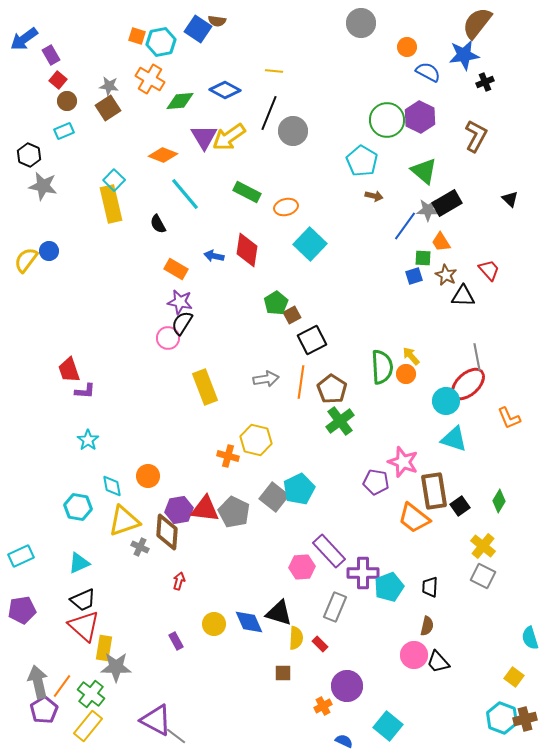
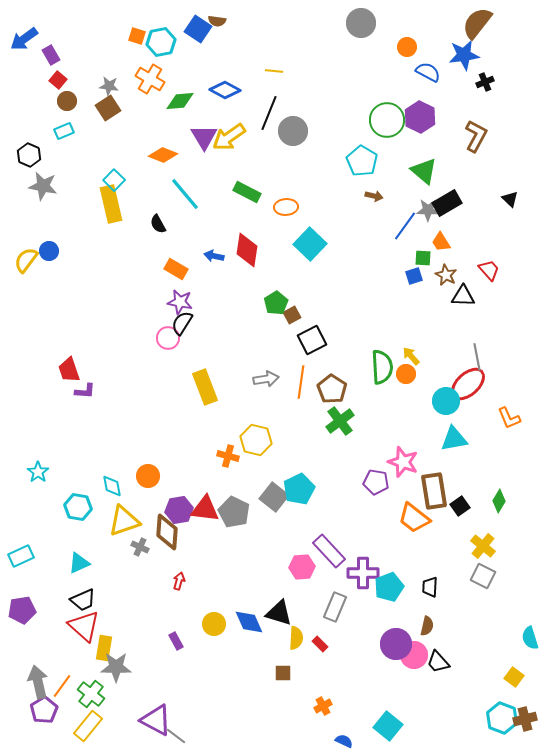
orange ellipse at (286, 207): rotated 10 degrees clockwise
cyan triangle at (454, 439): rotated 28 degrees counterclockwise
cyan star at (88, 440): moved 50 px left, 32 px down
purple circle at (347, 686): moved 49 px right, 42 px up
